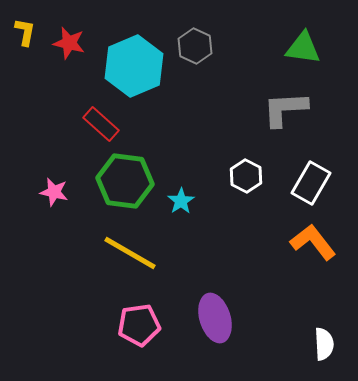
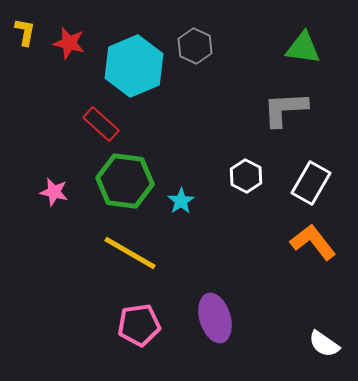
white semicircle: rotated 128 degrees clockwise
